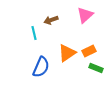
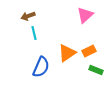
brown arrow: moved 23 px left, 4 px up
green rectangle: moved 2 px down
